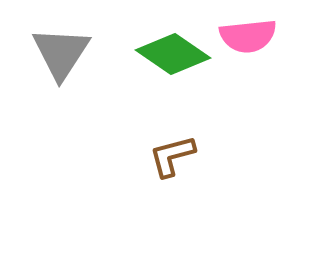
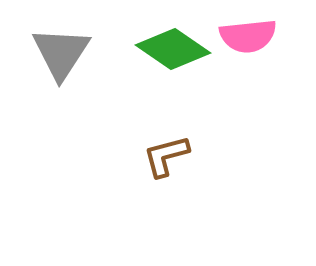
green diamond: moved 5 px up
brown L-shape: moved 6 px left
